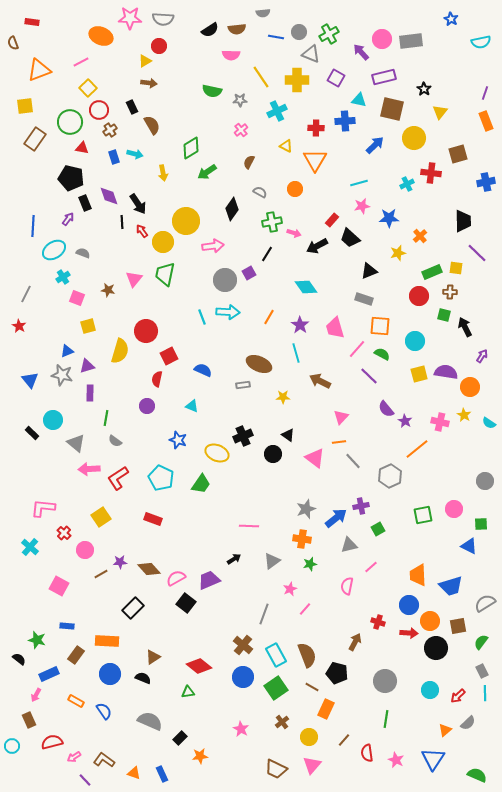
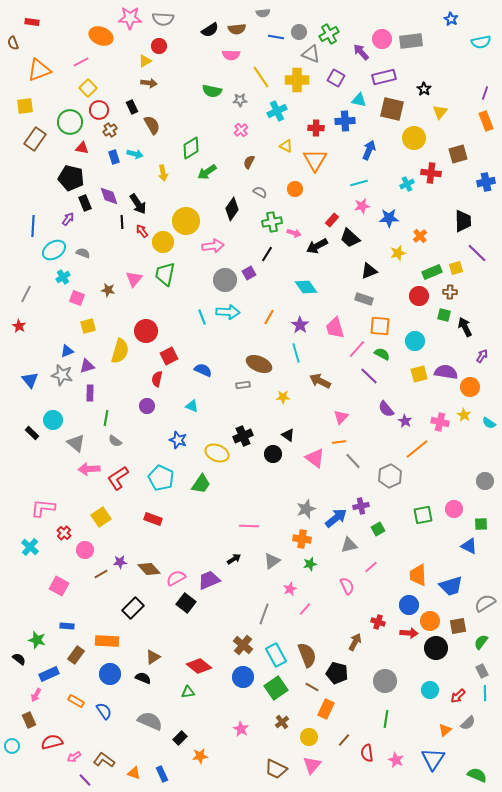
blue arrow at (375, 145): moved 6 px left, 5 px down; rotated 24 degrees counterclockwise
yellow square at (456, 268): rotated 24 degrees counterclockwise
pink semicircle at (347, 586): rotated 144 degrees clockwise
